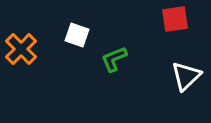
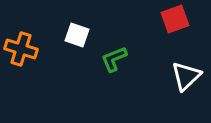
red square: rotated 12 degrees counterclockwise
orange cross: rotated 28 degrees counterclockwise
